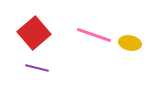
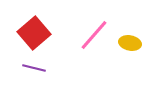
pink line: rotated 68 degrees counterclockwise
purple line: moved 3 px left
